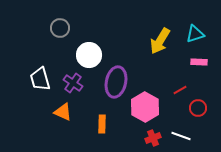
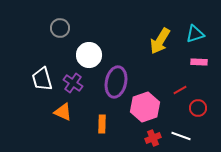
white trapezoid: moved 2 px right
pink hexagon: rotated 12 degrees clockwise
